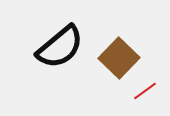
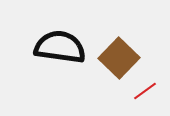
black semicircle: rotated 132 degrees counterclockwise
